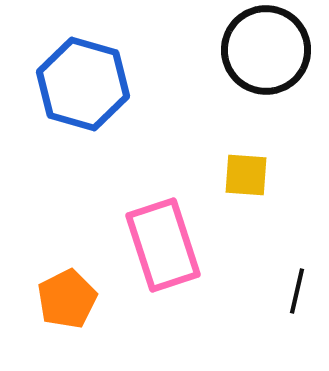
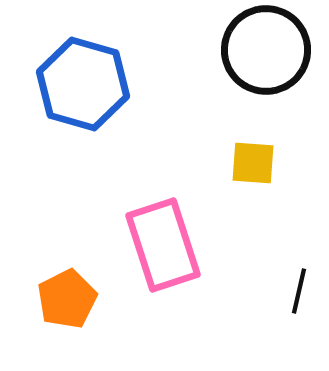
yellow square: moved 7 px right, 12 px up
black line: moved 2 px right
